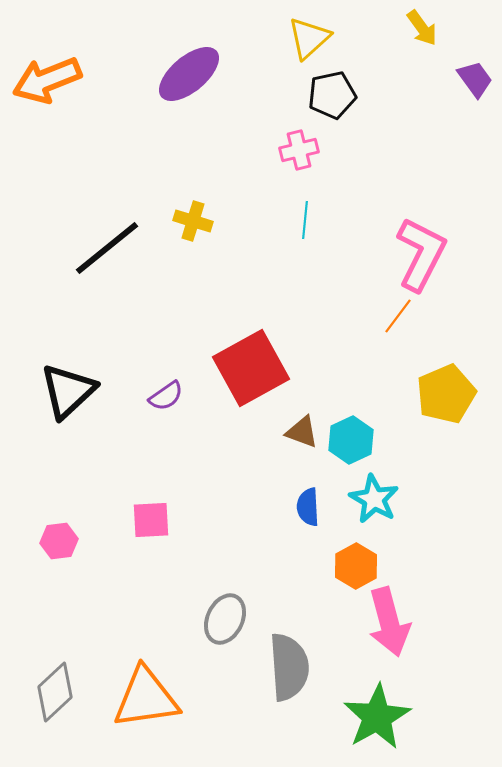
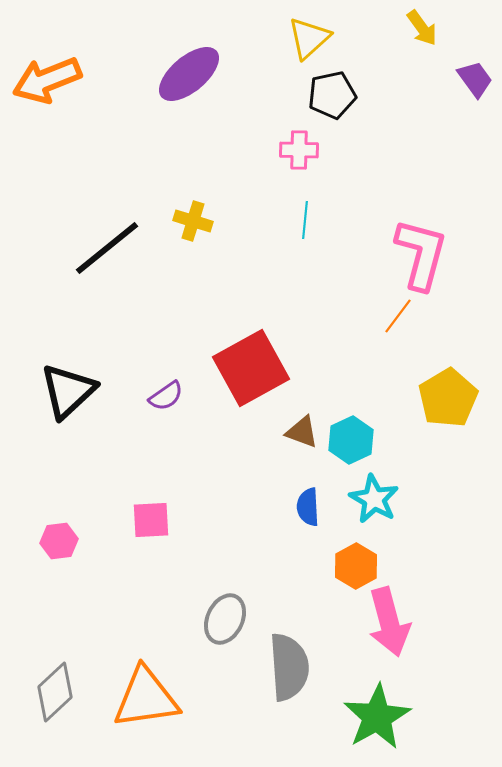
pink cross: rotated 15 degrees clockwise
pink L-shape: rotated 12 degrees counterclockwise
yellow pentagon: moved 2 px right, 4 px down; rotated 8 degrees counterclockwise
